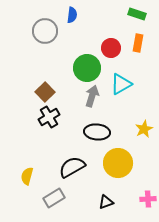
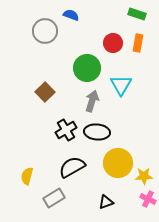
blue semicircle: moved 1 px left; rotated 77 degrees counterclockwise
red circle: moved 2 px right, 5 px up
cyan triangle: moved 1 px down; rotated 30 degrees counterclockwise
gray arrow: moved 5 px down
black cross: moved 17 px right, 13 px down
yellow star: moved 47 px down; rotated 24 degrees clockwise
pink cross: rotated 28 degrees clockwise
